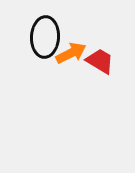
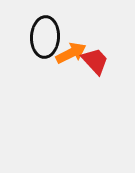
red trapezoid: moved 5 px left; rotated 16 degrees clockwise
